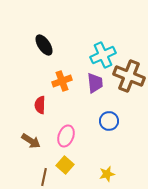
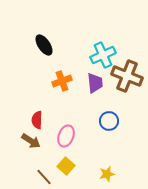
brown cross: moved 2 px left
red semicircle: moved 3 px left, 15 px down
yellow square: moved 1 px right, 1 px down
brown line: rotated 54 degrees counterclockwise
